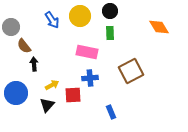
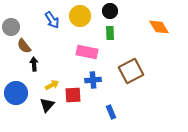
blue cross: moved 3 px right, 2 px down
